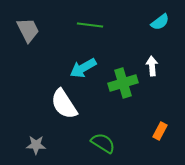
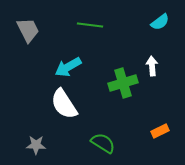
cyan arrow: moved 15 px left, 1 px up
orange rectangle: rotated 36 degrees clockwise
